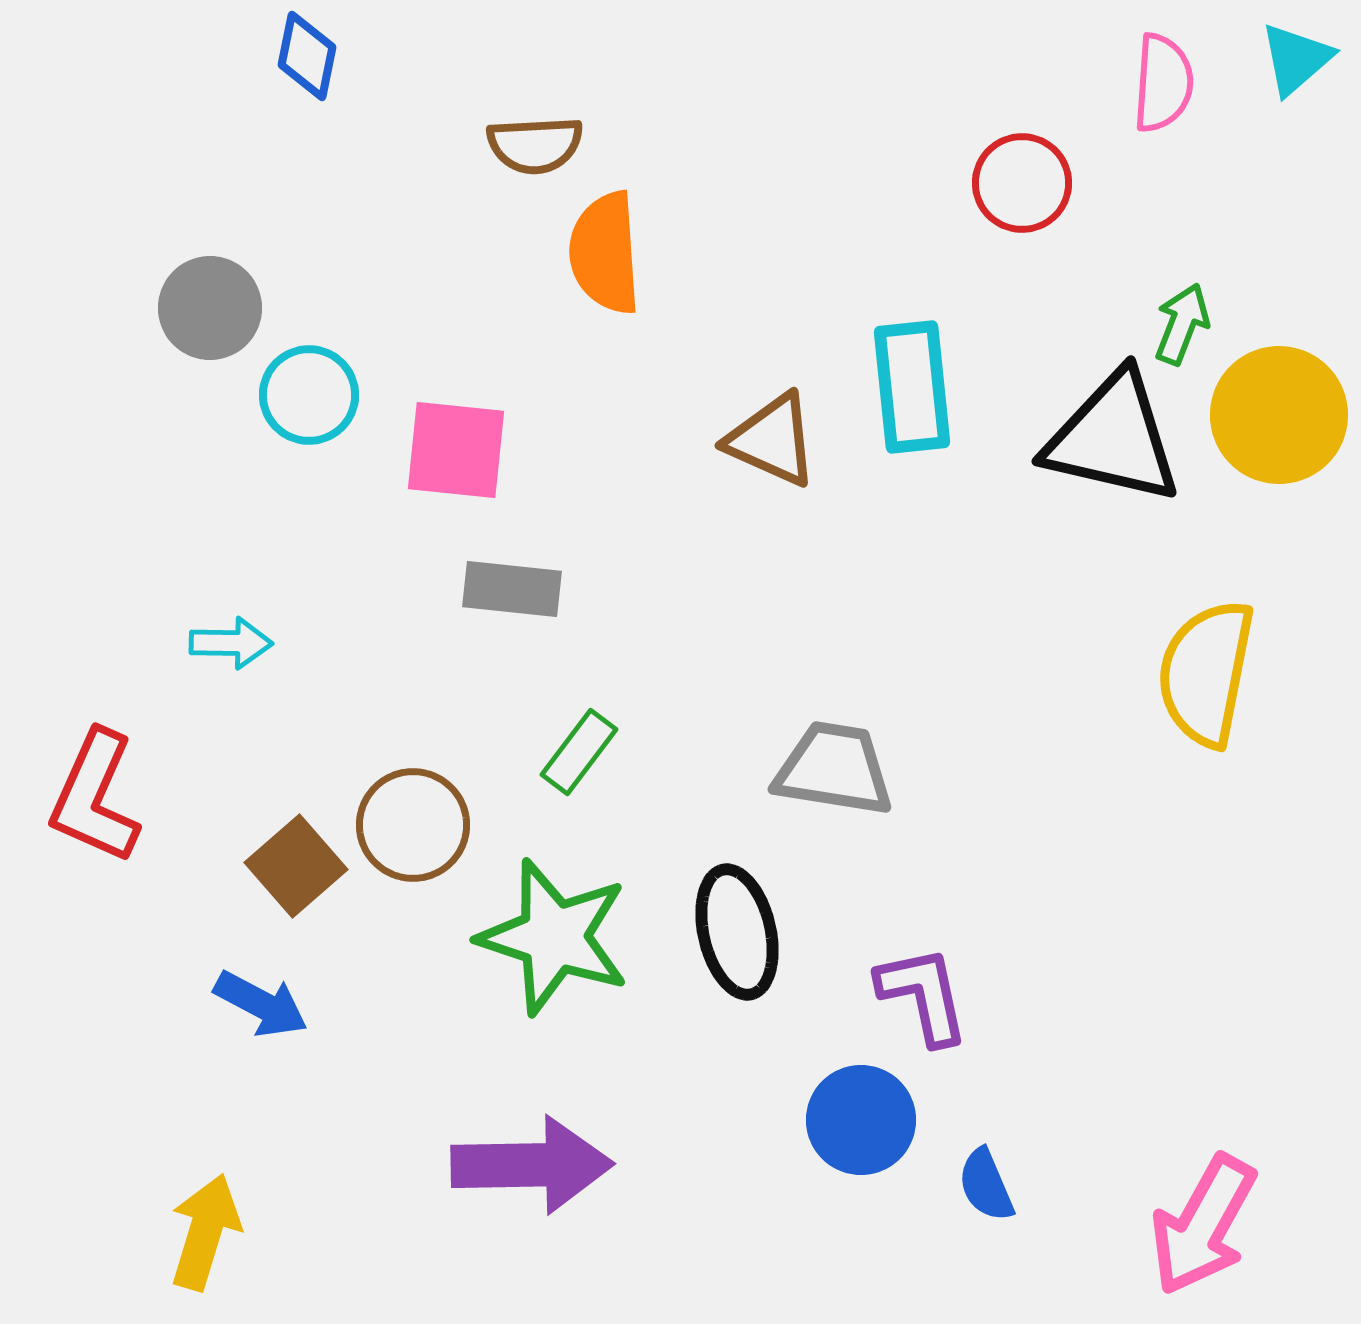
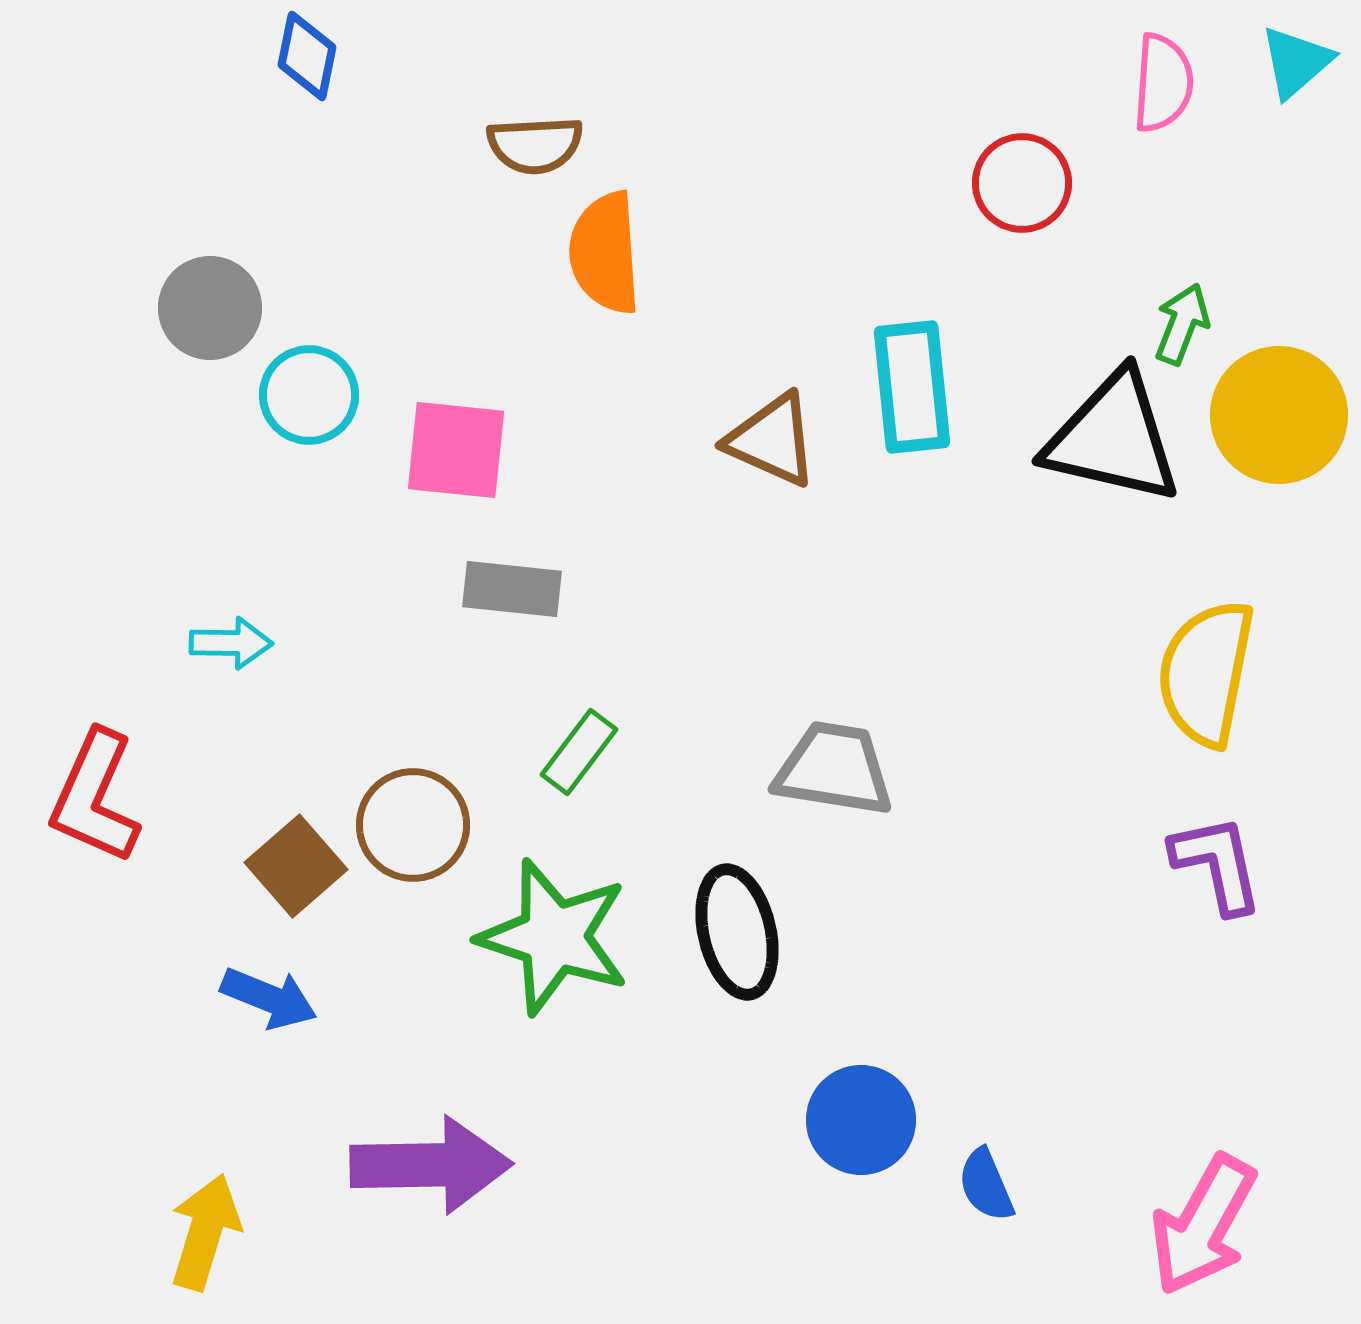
cyan triangle: moved 3 px down
purple L-shape: moved 294 px right, 131 px up
blue arrow: moved 8 px right, 6 px up; rotated 6 degrees counterclockwise
purple arrow: moved 101 px left
